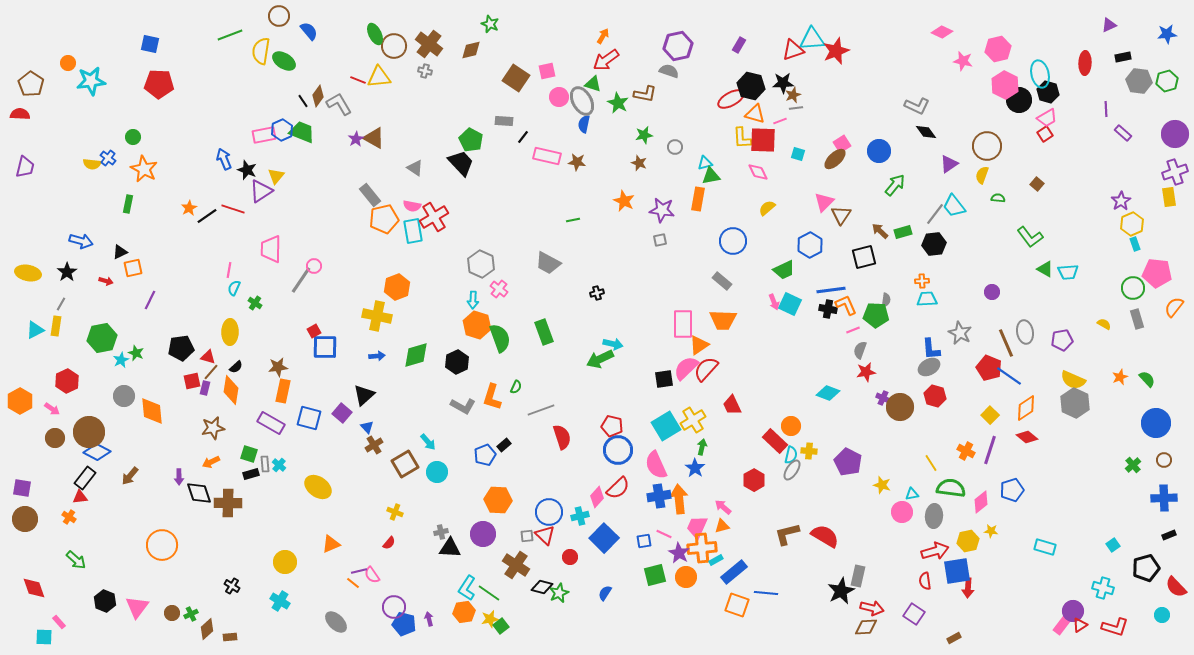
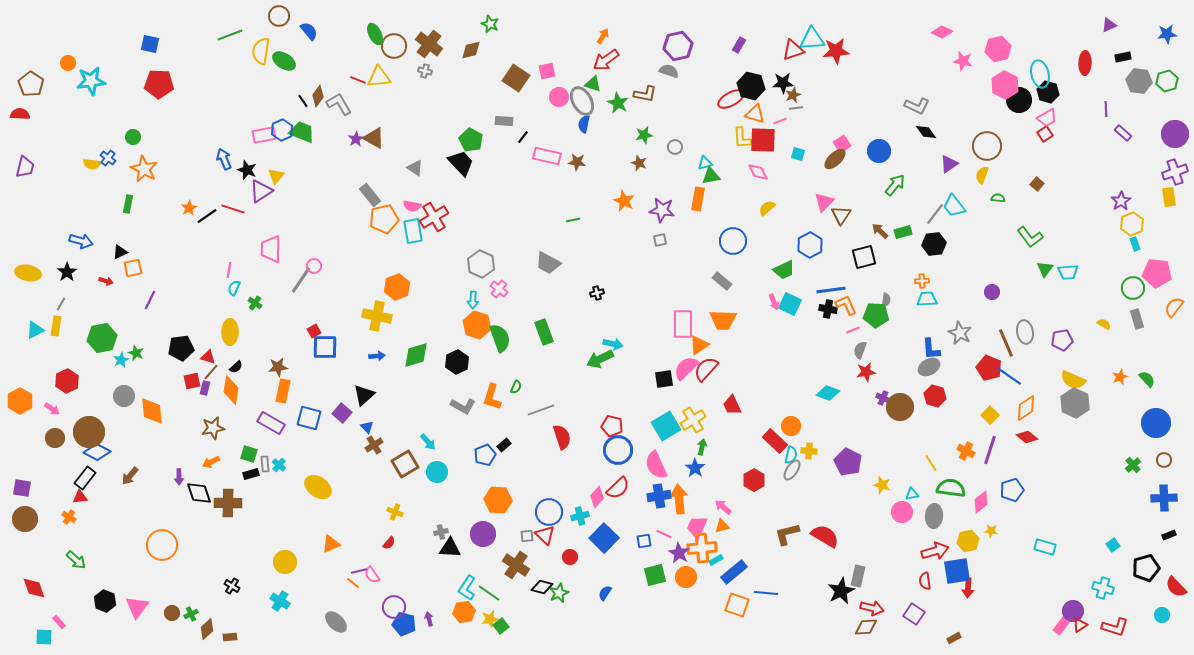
red star at (836, 51): rotated 16 degrees clockwise
green triangle at (1045, 269): rotated 36 degrees clockwise
